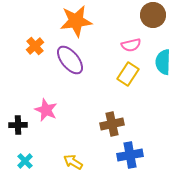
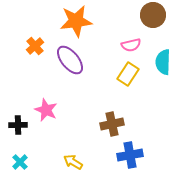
cyan cross: moved 5 px left, 1 px down
